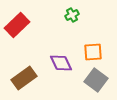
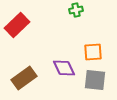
green cross: moved 4 px right, 5 px up; rotated 16 degrees clockwise
purple diamond: moved 3 px right, 5 px down
gray square: moved 1 px left; rotated 30 degrees counterclockwise
